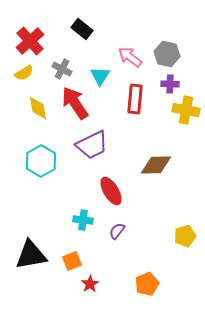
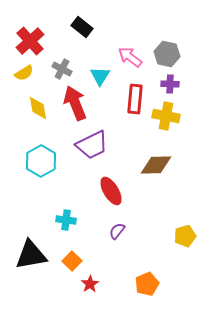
black rectangle: moved 2 px up
red arrow: rotated 12 degrees clockwise
yellow cross: moved 20 px left, 6 px down
cyan cross: moved 17 px left
orange square: rotated 24 degrees counterclockwise
